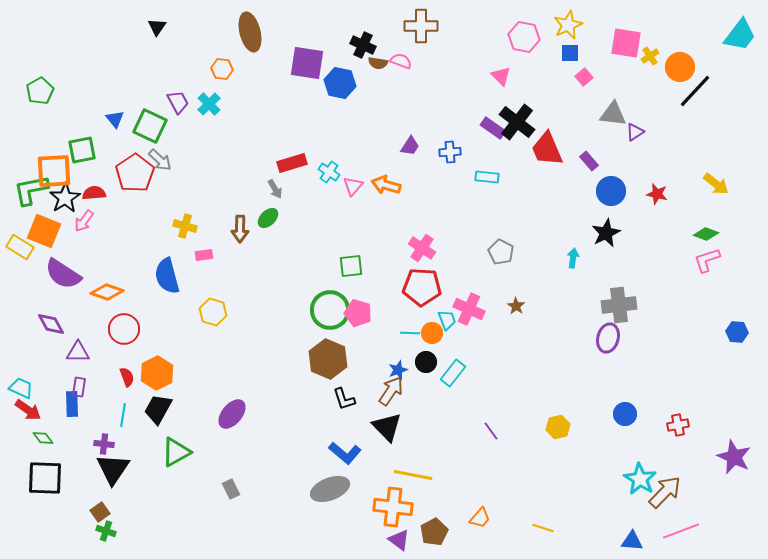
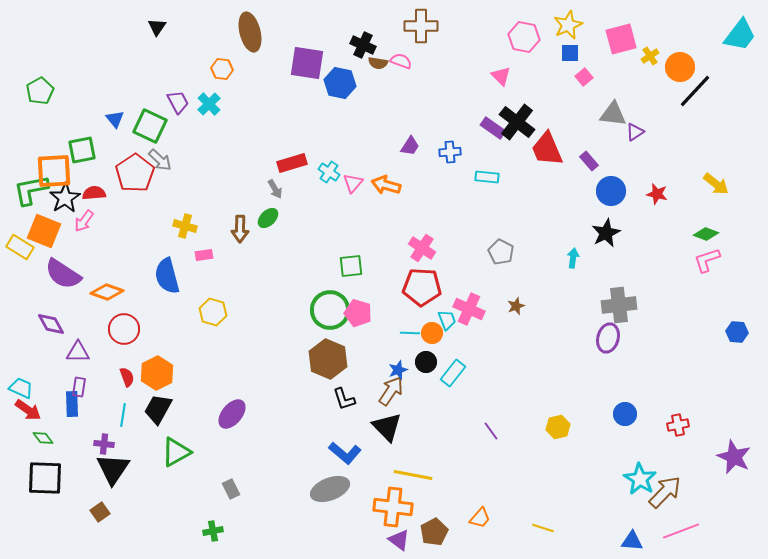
pink square at (626, 43): moved 5 px left, 4 px up; rotated 24 degrees counterclockwise
pink triangle at (353, 186): moved 3 px up
brown star at (516, 306): rotated 18 degrees clockwise
green cross at (106, 531): moved 107 px right; rotated 30 degrees counterclockwise
